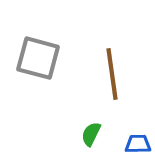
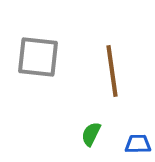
gray square: moved 1 px up; rotated 9 degrees counterclockwise
brown line: moved 3 px up
